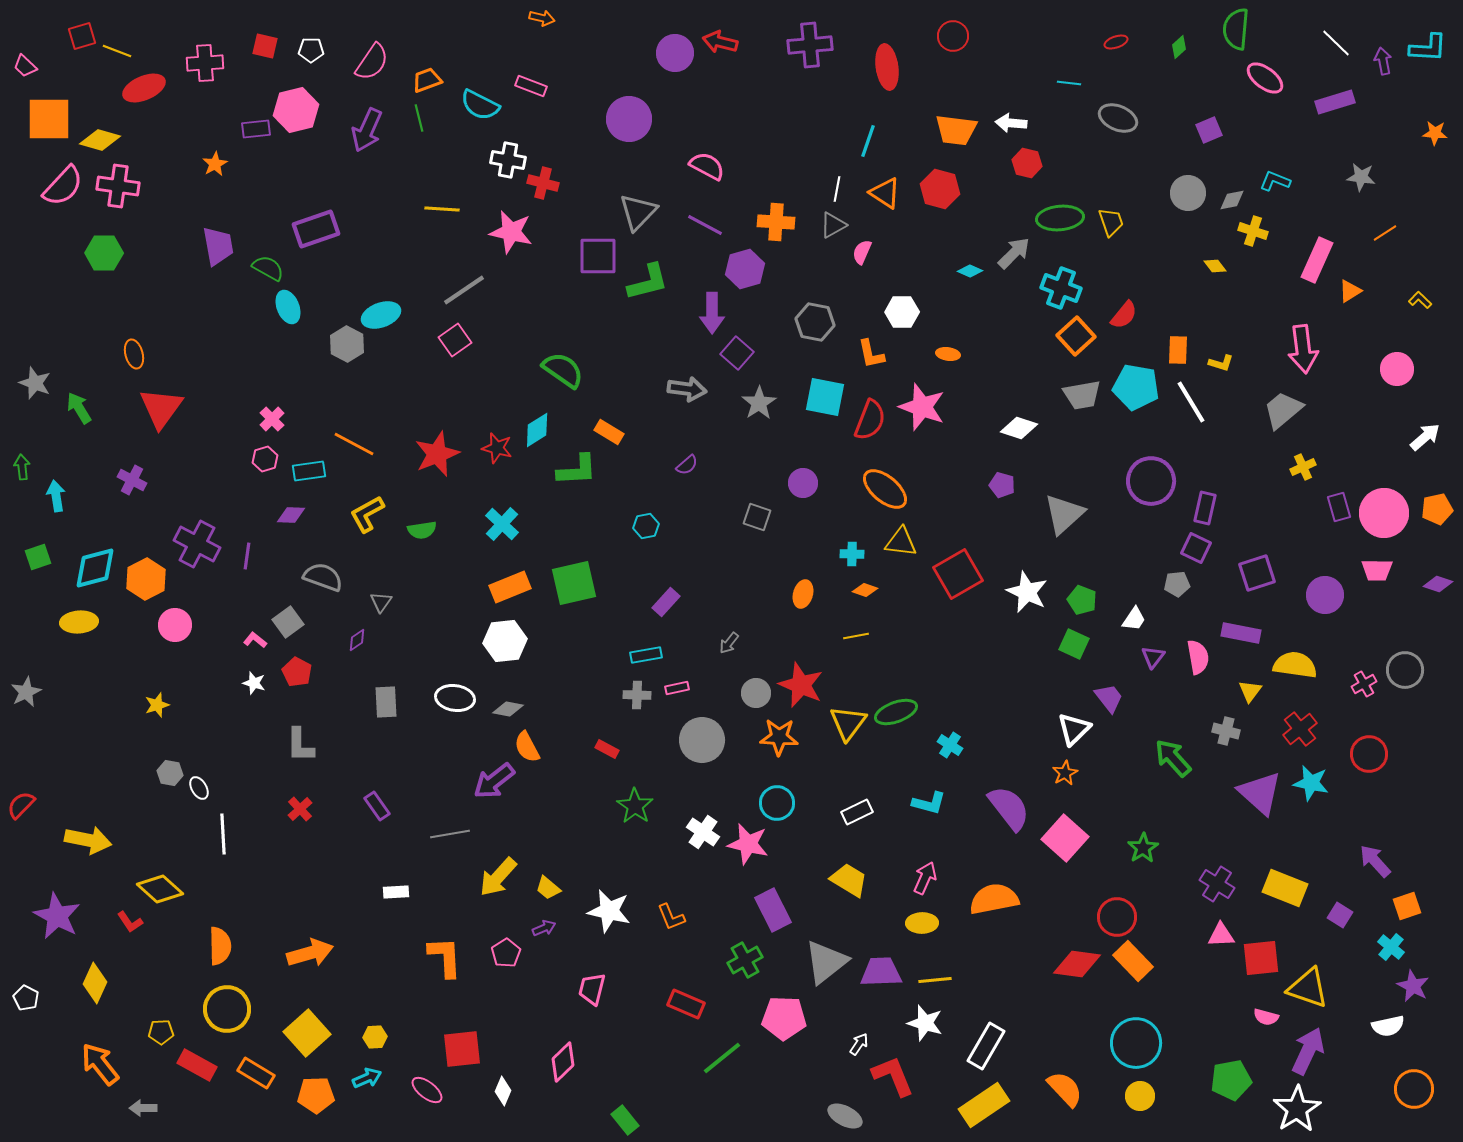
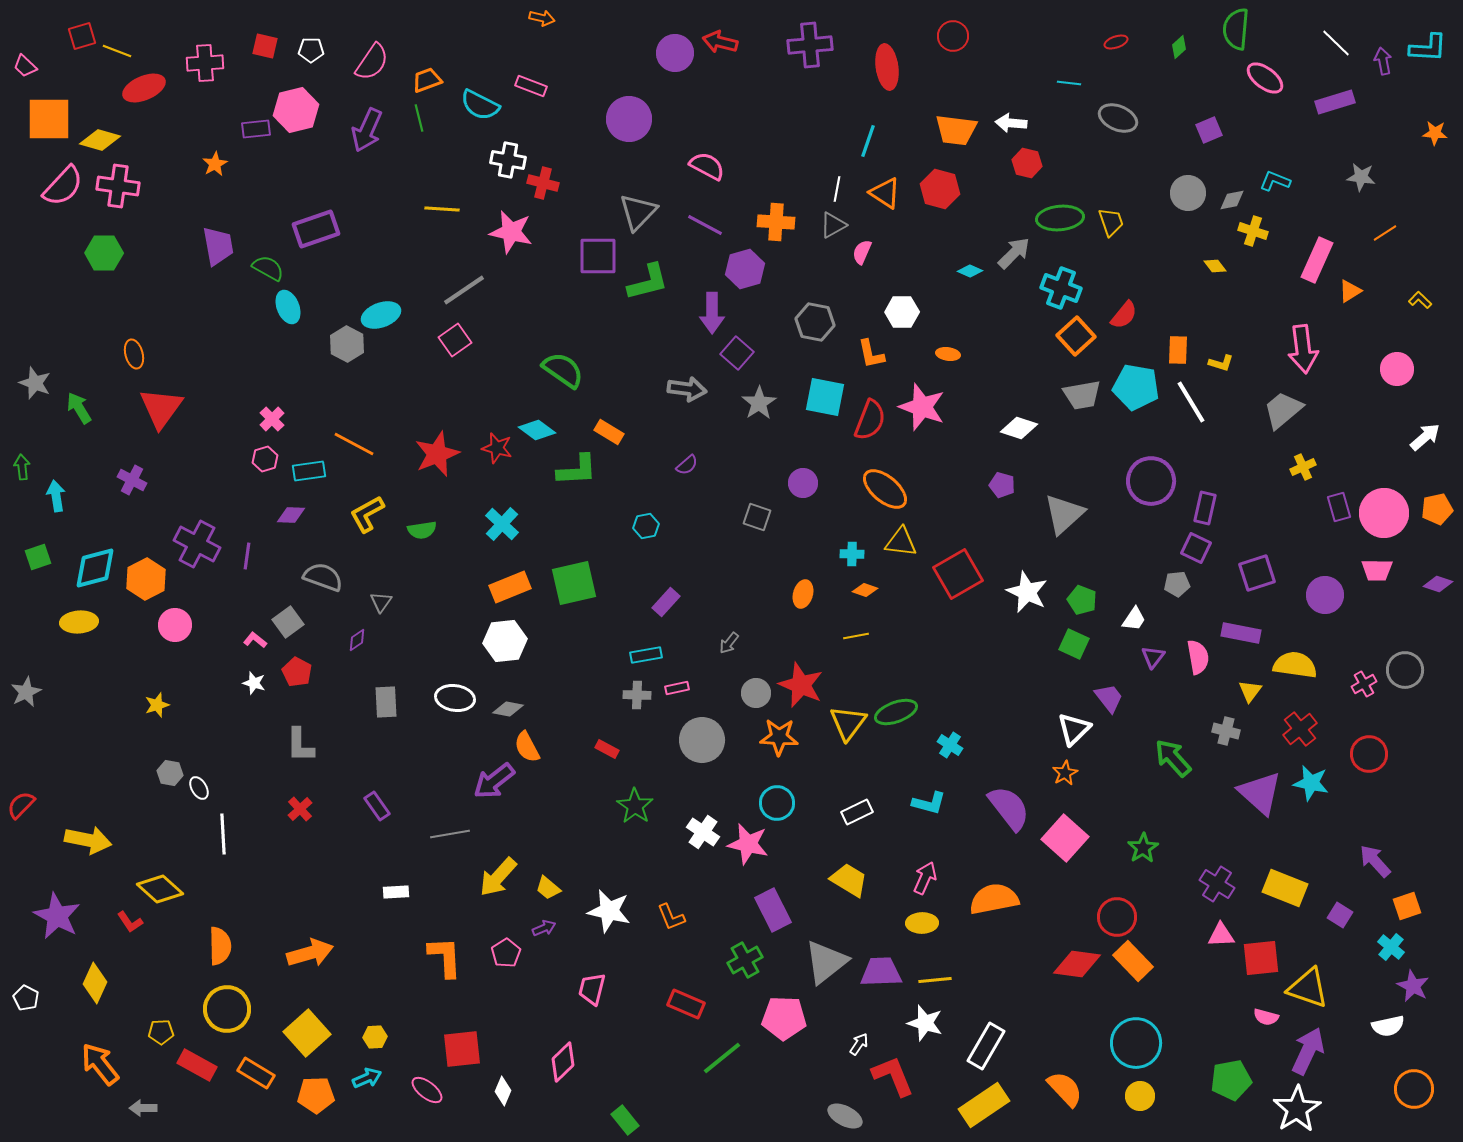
cyan diamond at (537, 430): rotated 69 degrees clockwise
